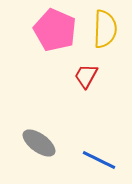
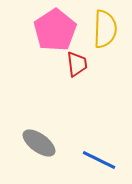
pink pentagon: rotated 15 degrees clockwise
red trapezoid: moved 9 px left, 12 px up; rotated 144 degrees clockwise
